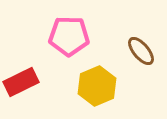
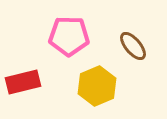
brown ellipse: moved 8 px left, 5 px up
red rectangle: moved 2 px right; rotated 12 degrees clockwise
